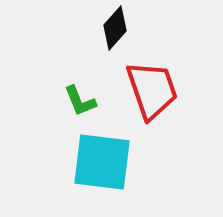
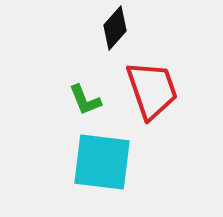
green L-shape: moved 5 px right, 1 px up
